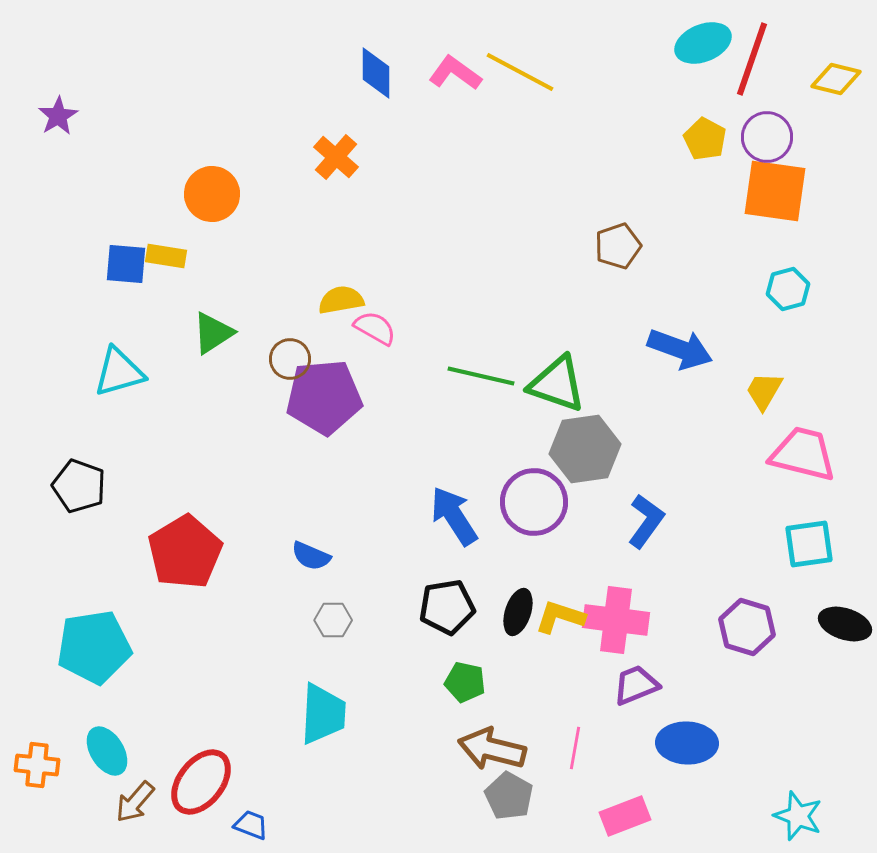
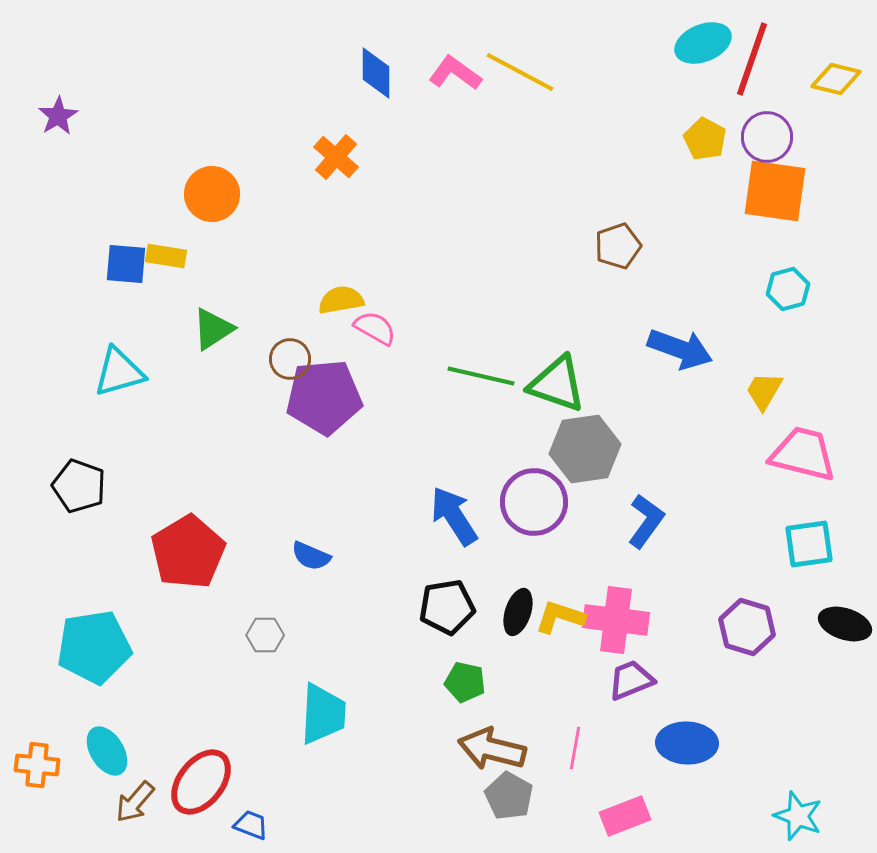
green triangle at (213, 333): moved 4 px up
red pentagon at (185, 552): moved 3 px right
gray hexagon at (333, 620): moved 68 px left, 15 px down
purple trapezoid at (636, 685): moved 5 px left, 5 px up
